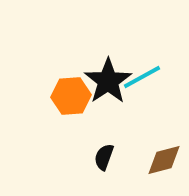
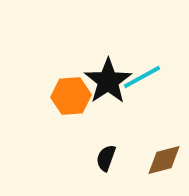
black semicircle: moved 2 px right, 1 px down
